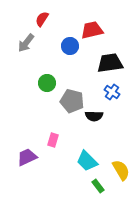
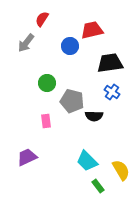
pink rectangle: moved 7 px left, 19 px up; rotated 24 degrees counterclockwise
